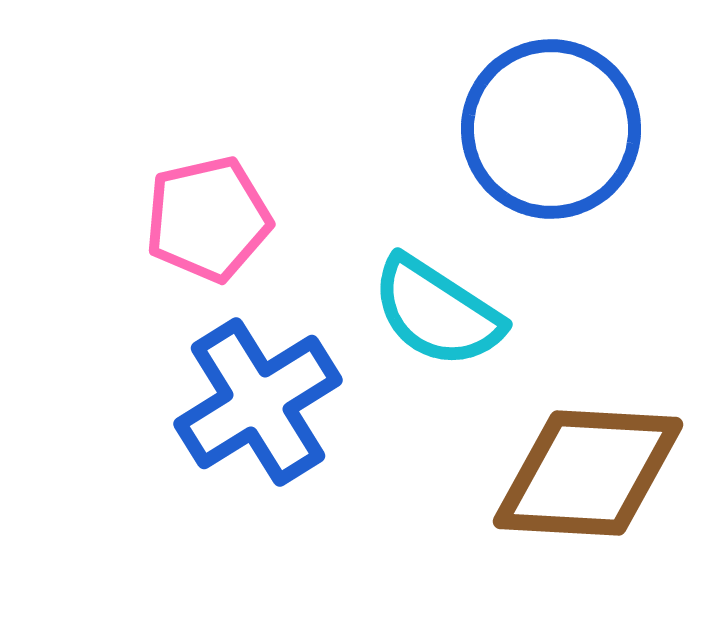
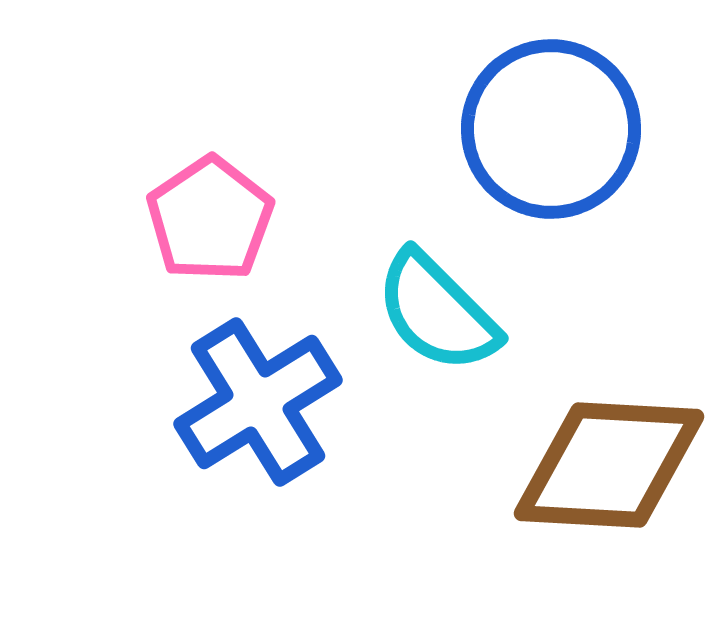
pink pentagon: moved 2 px right; rotated 21 degrees counterclockwise
cyan semicircle: rotated 12 degrees clockwise
brown diamond: moved 21 px right, 8 px up
